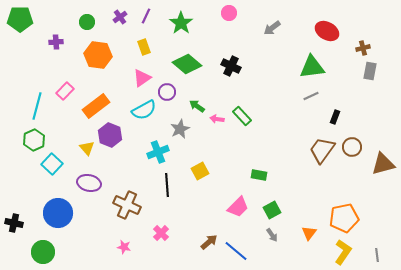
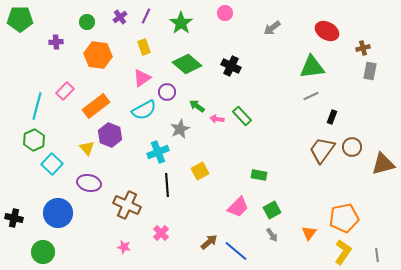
pink circle at (229, 13): moved 4 px left
black rectangle at (335, 117): moved 3 px left
black cross at (14, 223): moved 5 px up
